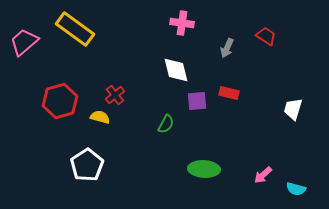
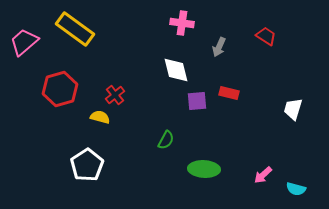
gray arrow: moved 8 px left, 1 px up
red hexagon: moved 12 px up
green semicircle: moved 16 px down
